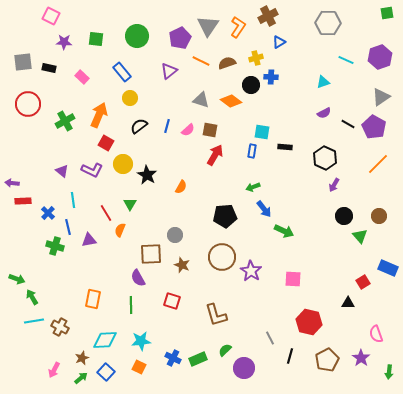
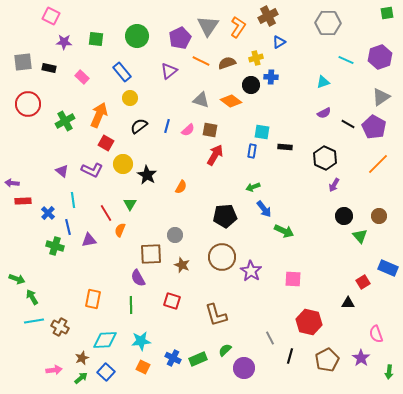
orange square at (139, 367): moved 4 px right
pink arrow at (54, 370): rotated 126 degrees counterclockwise
